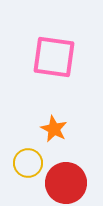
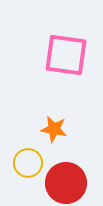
pink square: moved 12 px right, 2 px up
orange star: rotated 16 degrees counterclockwise
